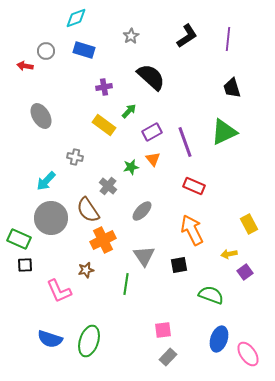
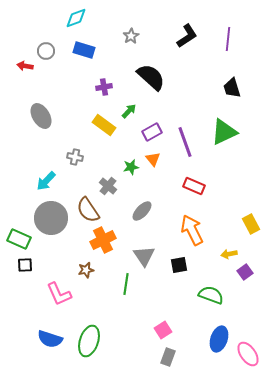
yellow rectangle at (249, 224): moved 2 px right
pink L-shape at (59, 291): moved 3 px down
pink square at (163, 330): rotated 24 degrees counterclockwise
gray rectangle at (168, 357): rotated 24 degrees counterclockwise
